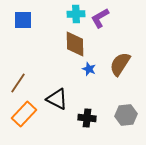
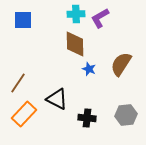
brown semicircle: moved 1 px right
